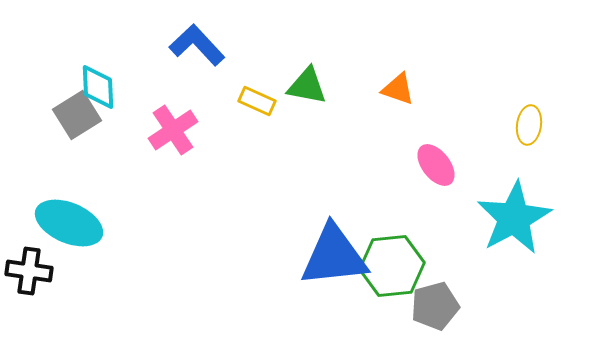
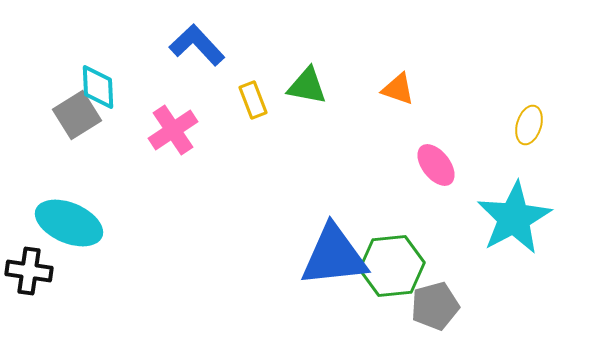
yellow rectangle: moved 4 px left, 1 px up; rotated 45 degrees clockwise
yellow ellipse: rotated 9 degrees clockwise
